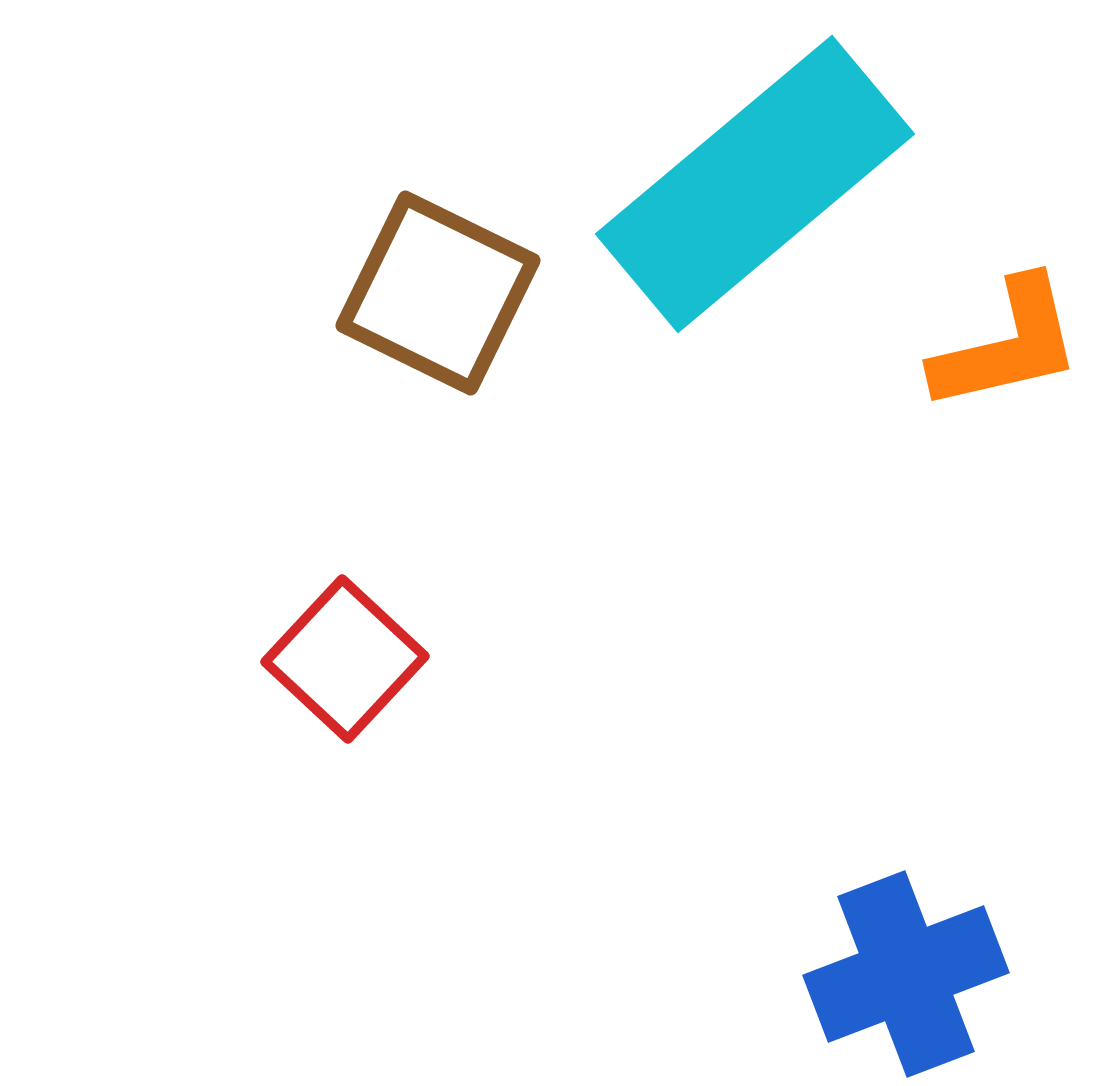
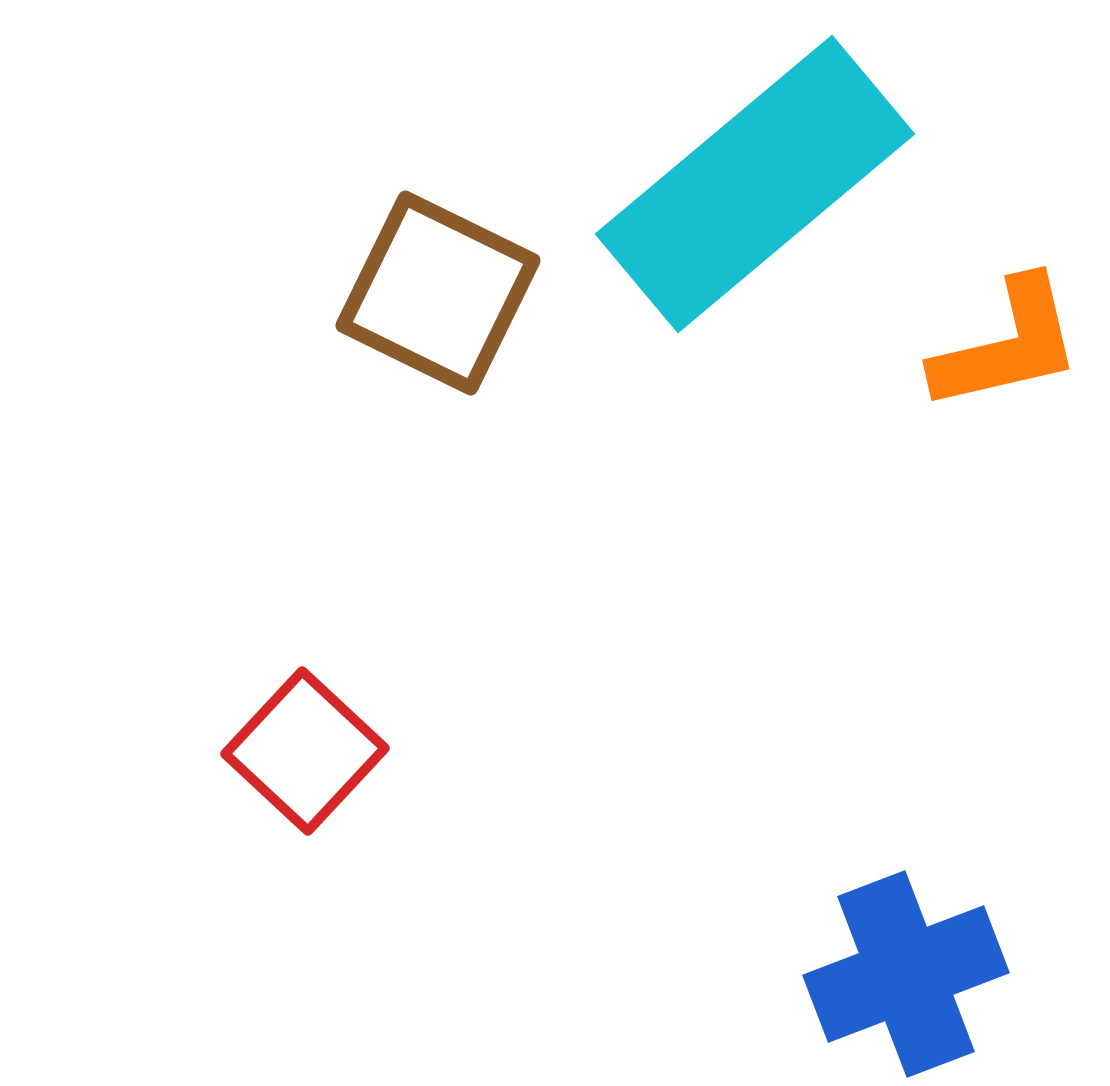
red square: moved 40 px left, 92 px down
